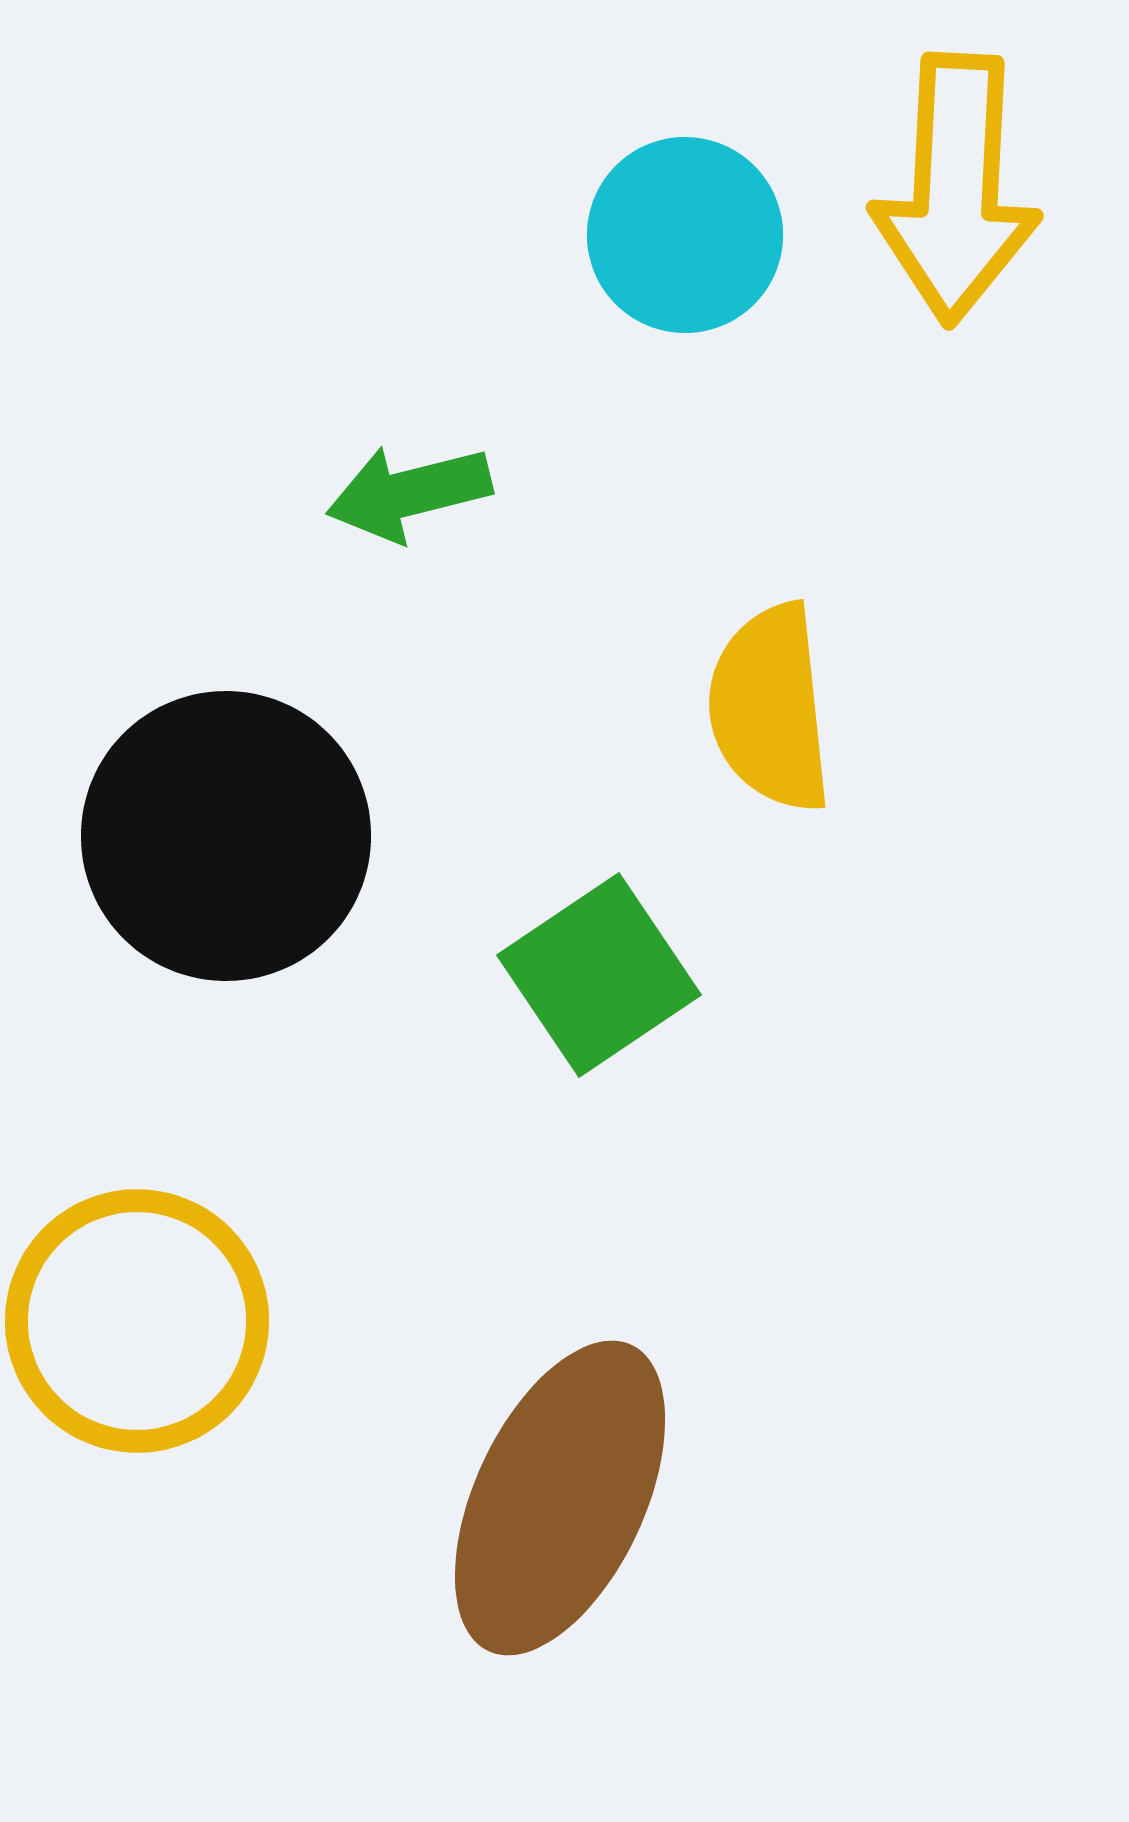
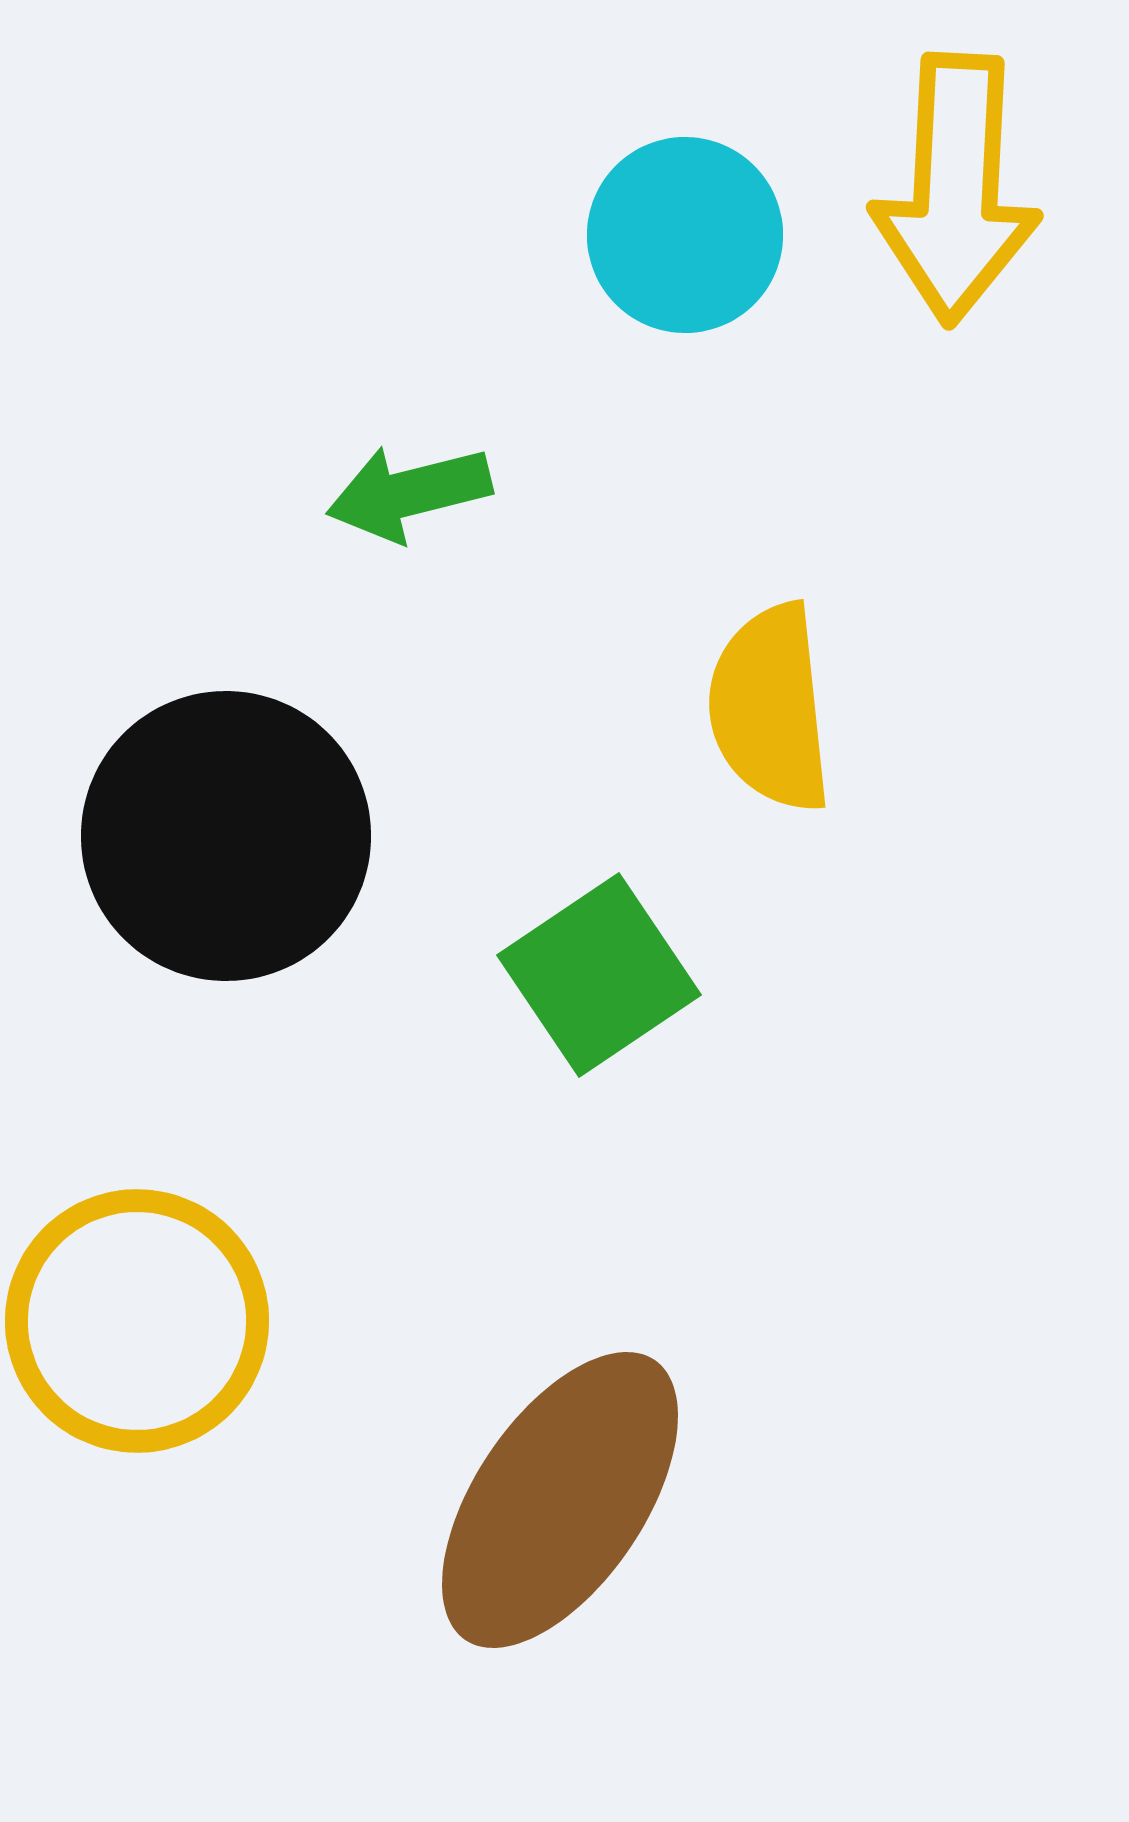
brown ellipse: moved 2 px down; rotated 9 degrees clockwise
